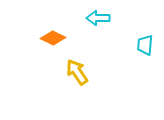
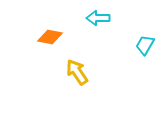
orange diamond: moved 3 px left, 1 px up; rotated 15 degrees counterclockwise
cyan trapezoid: rotated 25 degrees clockwise
